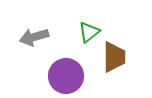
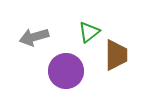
brown trapezoid: moved 2 px right, 2 px up
purple circle: moved 5 px up
